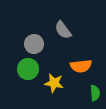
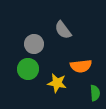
yellow star: moved 3 px right
